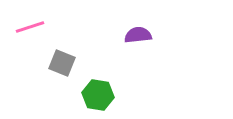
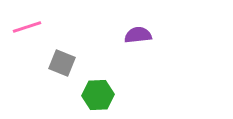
pink line: moved 3 px left
green hexagon: rotated 12 degrees counterclockwise
